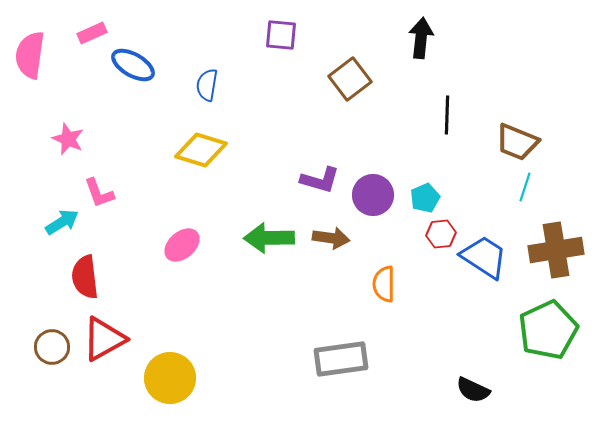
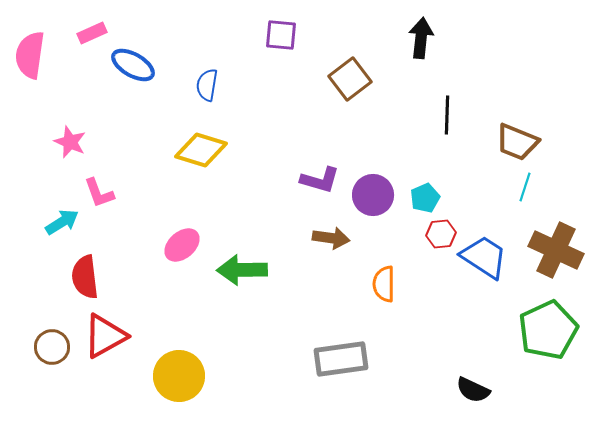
pink star: moved 2 px right, 3 px down
green arrow: moved 27 px left, 32 px down
brown cross: rotated 34 degrees clockwise
red triangle: moved 1 px right, 3 px up
yellow circle: moved 9 px right, 2 px up
